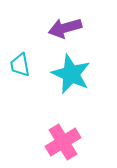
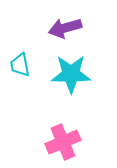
cyan star: rotated 24 degrees counterclockwise
pink cross: rotated 8 degrees clockwise
